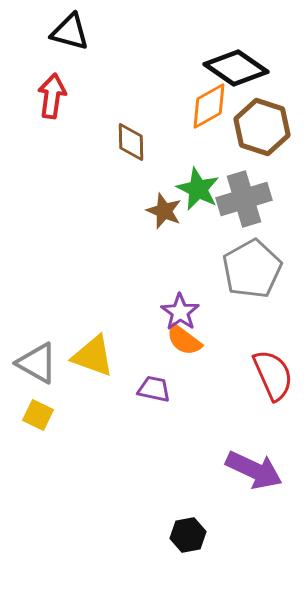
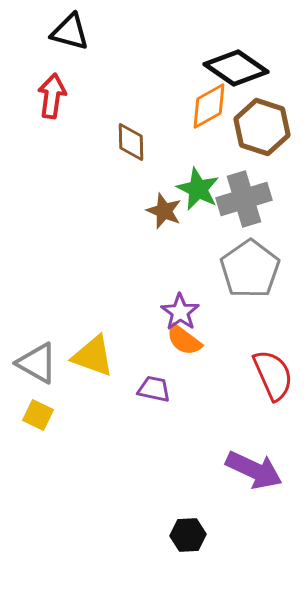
gray pentagon: moved 2 px left; rotated 6 degrees counterclockwise
black hexagon: rotated 8 degrees clockwise
